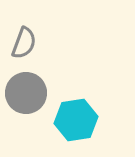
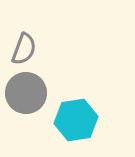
gray semicircle: moved 6 px down
